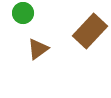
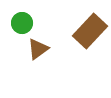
green circle: moved 1 px left, 10 px down
